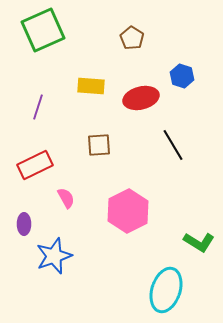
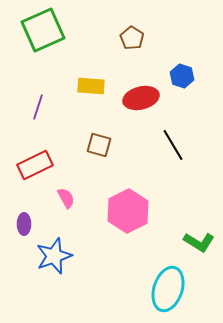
brown square: rotated 20 degrees clockwise
cyan ellipse: moved 2 px right, 1 px up
